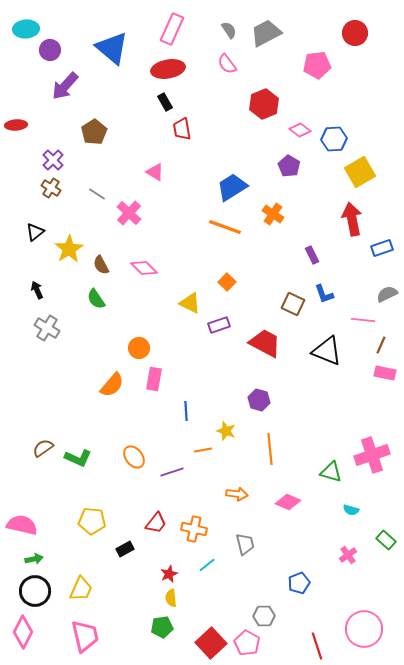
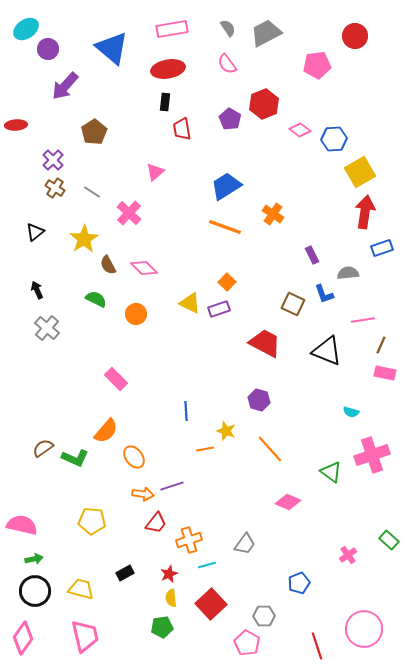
cyan ellipse at (26, 29): rotated 30 degrees counterclockwise
pink rectangle at (172, 29): rotated 56 degrees clockwise
gray semicircle at (229, 30): moved 1 px left, 2 px up
red circle at (355, 33): moved 3 px down
purple circle at (50, 50): moved 2 px left, 1 px up
black rectangle at (165, 102): rotated 36 degrees clockwise
purple pentagon at (289, 166): moved 59 px left, 47 px up
pink triangle at (155, 172): rotated 48 degrees clockwise
blue trapezoid at (232, 187): moved 6 px left, 1 px up
brown cross at (51, 188): moved 4 px right
gray line at (97, 194): moved 5 px left, 2 px up
red arrow at (352, 219): moved 13 px right, 7 px up; rotated 20 degrees clockwise
yellow star at (69, 249): moved 15 px right, 10 px up
brown semicircle at (101, 265): moved 7 px right
gray semicircle at (387, 294): moved 39 px left, 21 px up; rotated 20 degrees clockwise
green semicircle at (96, 299): rotated 150 degrees clockwise
pink line at (363, 320): rotated 15 degrees counterclockwise
purple rectangle at (219, 325): moved 16 px up
gray cross at (47, 328): rotated 10 degrees clockwise
orange circle at (139, 348): moved 3 px left, 34 px up
pink rectangle at (154, 379): moved 38 px left; rotated 55 degrees counterclockwise
orange semicircle at (112, 385): moved 6 px left, 46 px down
orange line at (270, 449): rotated 36 degrees counterclockwise
orange line at (203, 450): moved 2 px right, 1 px up
green L-shape at (78, 458): moved 3 px left
purple line at (172, 472): moved 14 px down
green triangle at (331, 472): rotated 20 degrees clockwise
orange arrow at (237, 494): moved 94 px left
cyan semicircle at (351, 510): moved 98 px up
orange cross at (194, 529): moved 5 px left, 11 px down; rotated 30 degrees counterclockwise
green rectangle at (386, 540): moved 3 px right
gray trapezoid at (245, 544): rotated 50 degrees clockwise
black rectangle at (125, 549): moved 24 px down
cyan line at (207, 565): rotated 24 degrees clockwise
yellow trapezoid at (81, 589): rotated 100 degrees counterclockwise
pink diamond at (23, 632): moved 6 px down; rotated 8 degrees clockwise
red square at (211, 643): moved 39 px up
